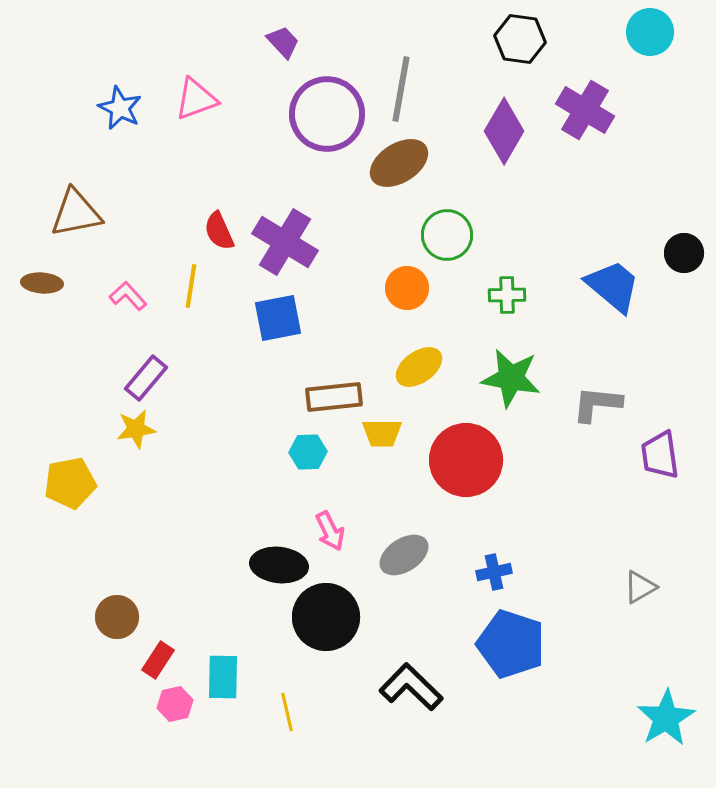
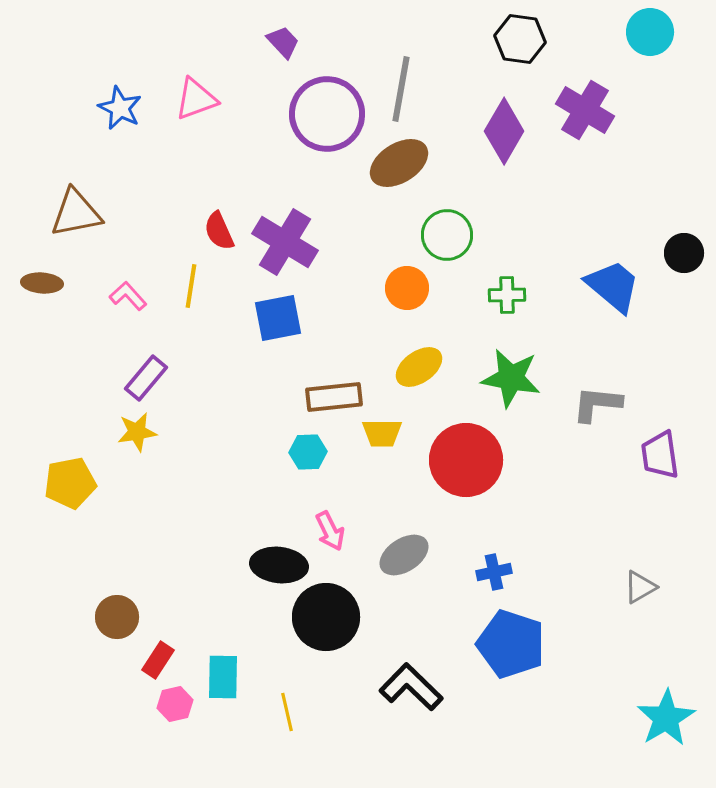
yellow star at (136, 429): moved 1 px right, 3 px down
